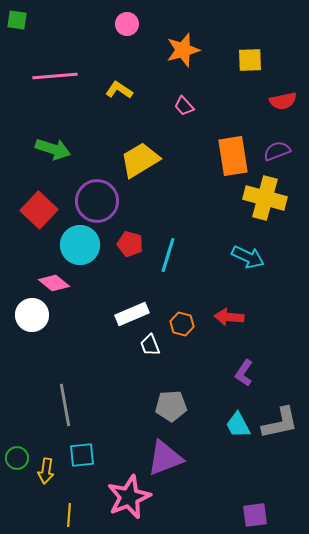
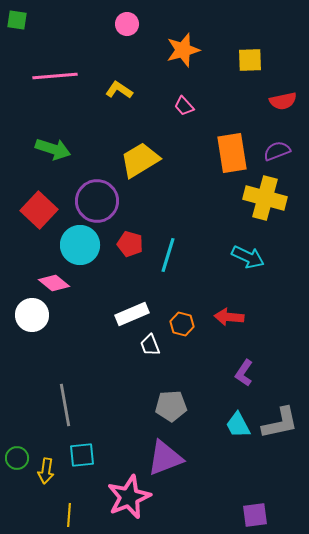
orange rectangle: moved 1 px left, 3 px up
